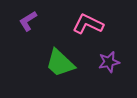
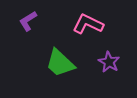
purple star: rotated 30 degrees counterclockwise
